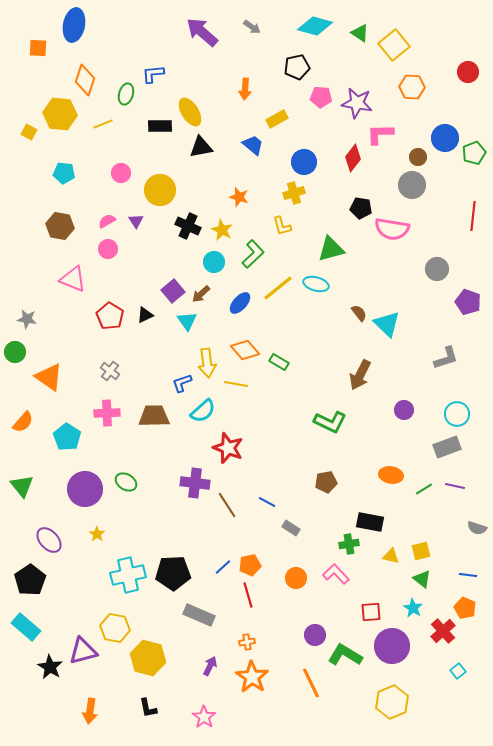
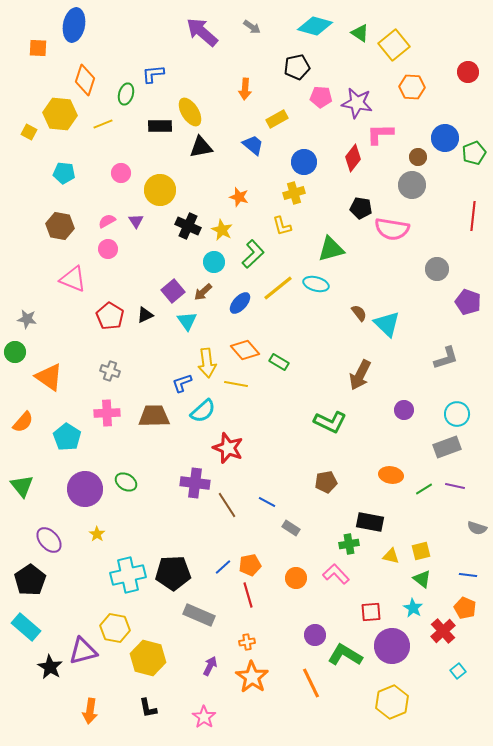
brown arrow at (201, 294): moved 2 px right, 2 px up
gray cross at (110, 371): rotated 18 degrees counterclockwise
